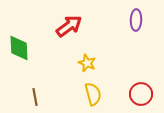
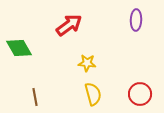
red arrow: moved 1 px up
green diamond: rotated 28 degrees counterclockwise
yellow star: rotated 18 degrees counterclockwise
red circle: moved 1 px left
